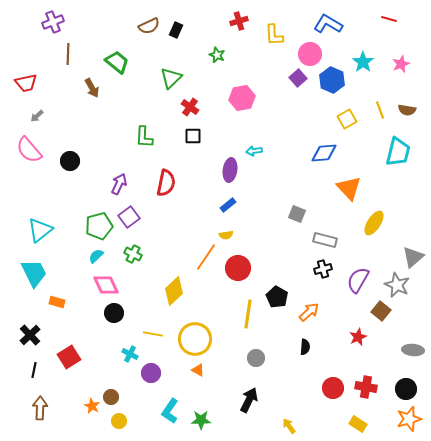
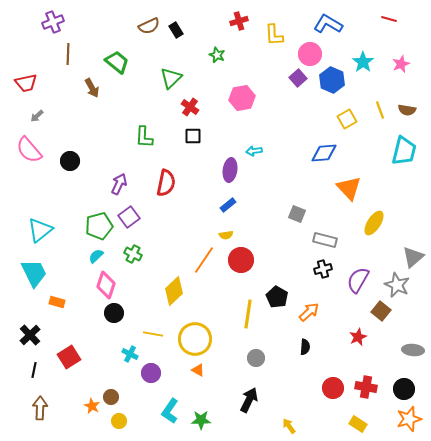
black rectangle at (176, 30): rotated 56 degrees counterclockwise
cyan trapezoid at (398, 152): moved 6 px right, 1 px up
orange line at (206, 257): moved 2 px left, 3 px down
red circle at (238, 268): moved 3 px right, 8 px up
pink diamond at (106, 285): rotated 44 degrees clockwise
black circle at (406, 389): moved 2 px left
